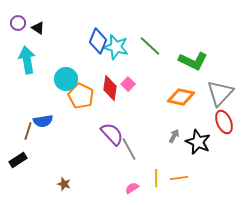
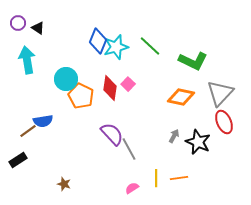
cyan star: rotated 30 degrees counterclockwise
brown line: rotated 36 degrees clockwise
